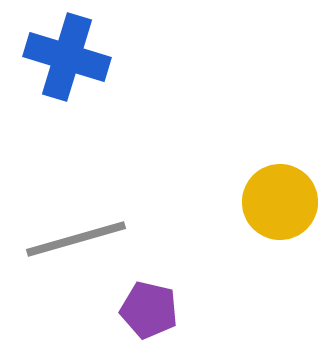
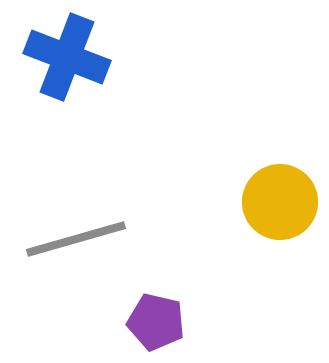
blue cross: rotated 4 degrees clockwise
purple pentagon: moved 7 px right, 12 px down
